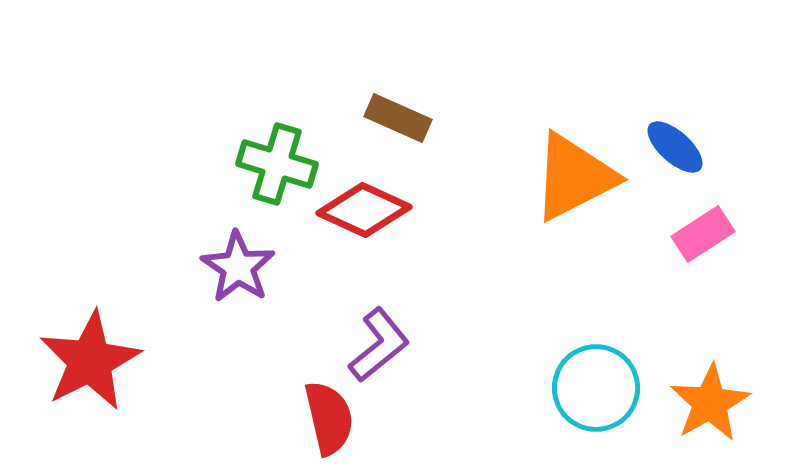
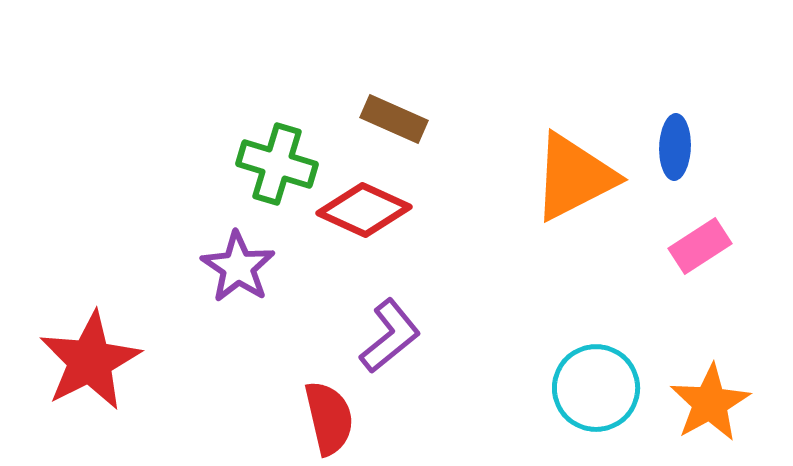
brown rectangle: moved 4 px left, 1 px down
blue ellipse: rotated 50 degrees clockwise
pink rectangle: moved 3 px left, 12 px down
purple L-shape: moved 11 px right, 9 px up
